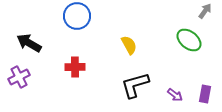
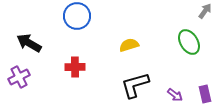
green ellipse: moved 2 px down; rotated 20 degrees clockwise
yellow semicircle: rotated 78 degrees counterclockwise
purple rectangle: rotated 24 degrees counterclockwise
